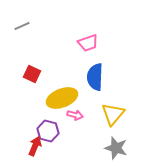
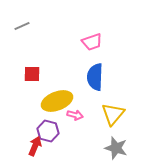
pink trapezoid: moved 4 px right, 1 px up
red square: rotated 24 degrees counterclockwise
yellow ellipse: moved 5 px left, 3 px down
